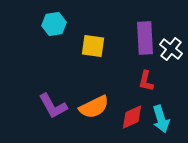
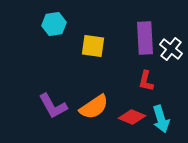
orange semicircle: rotated 8 degrees counterclockwise
red diamond: rotated 48 degrees clockwise
